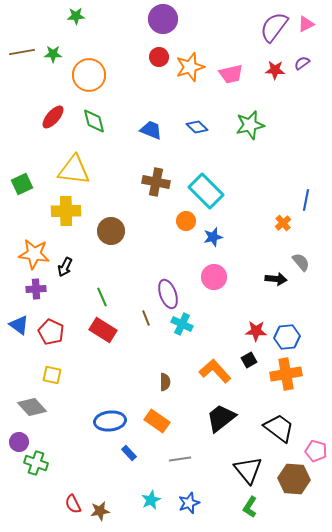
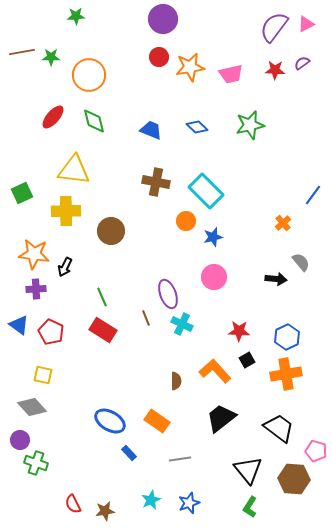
green star at (53, 54): moved 2 px left, 3 px down
orange star at (190, 67): rotated 8 degrees clockwise
green square at (22, 184): moved 9 px down
blue line at (306, 200): moved 7 px right, 5 px up; rotated 25 degrees clockwise
red star at (256, 331): moved 17 px left
blue hexagon at (287, 337): rotated 20 degrees counterclockwise
black square at (249, 360): moved 2 px left
yellow square at (52, 375): moved 9 px left
brown semicircle at (165, 382): moved 11 px right, 1 px up
blue ellipse at (110, 421): rotated 36 degrees clockwise
purple circle at (19, 442): moved 1 px right, 2 px up
brown star at (100, 511): moved 5 px right
